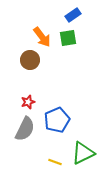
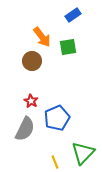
green square: moved 9 px down
brown circle: moved 2 px right, 1 px down
red star: moved 3 px right, 1 px up; rotated 24 degrees counterclockwise
blue pentagon: moved 2 px up
green triangle: rotated 20 degrees counterclockwise
yellow line: rotated 48 degrees clockwise
